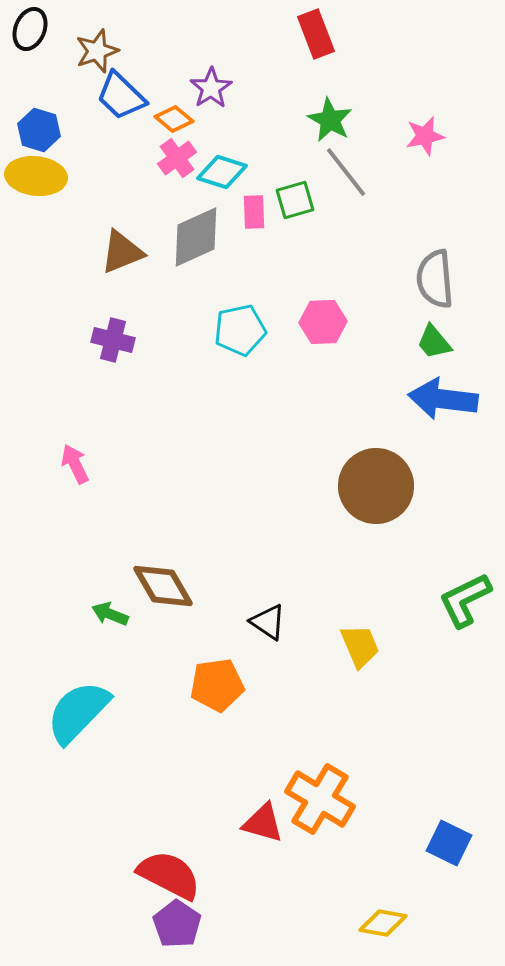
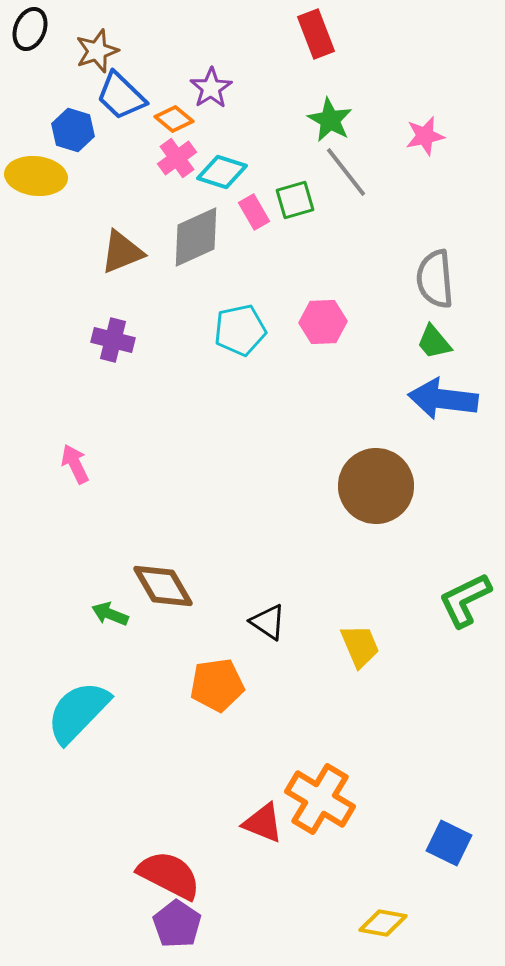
blue hexagon: moved 34 px right
pink rectangle: rotated 28 degrees counterclockwise
red triangle: rotated 6 degrees clockwise
